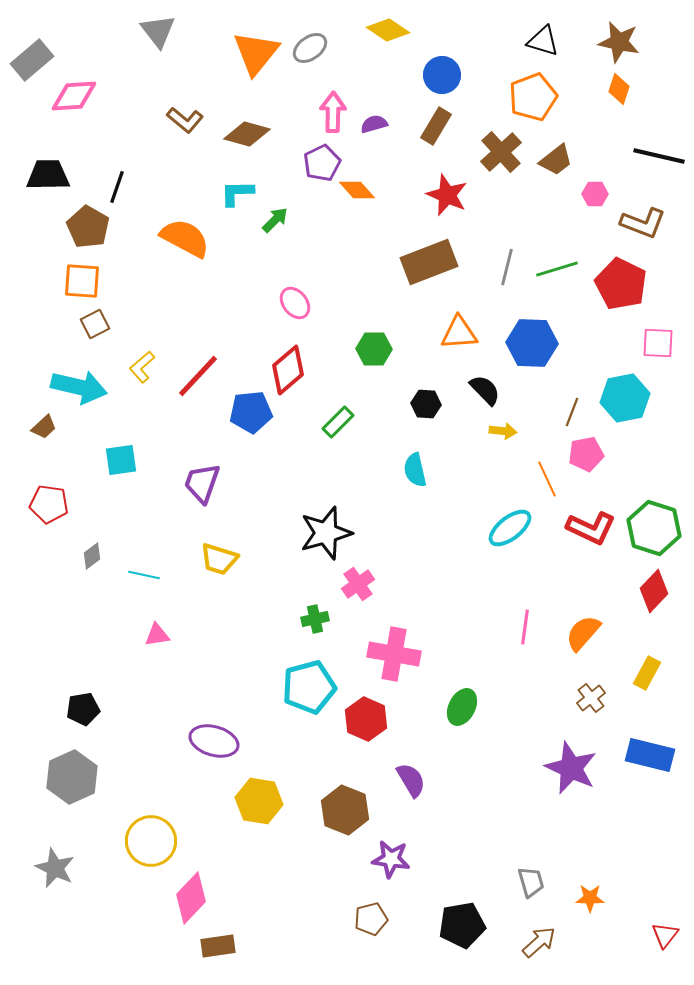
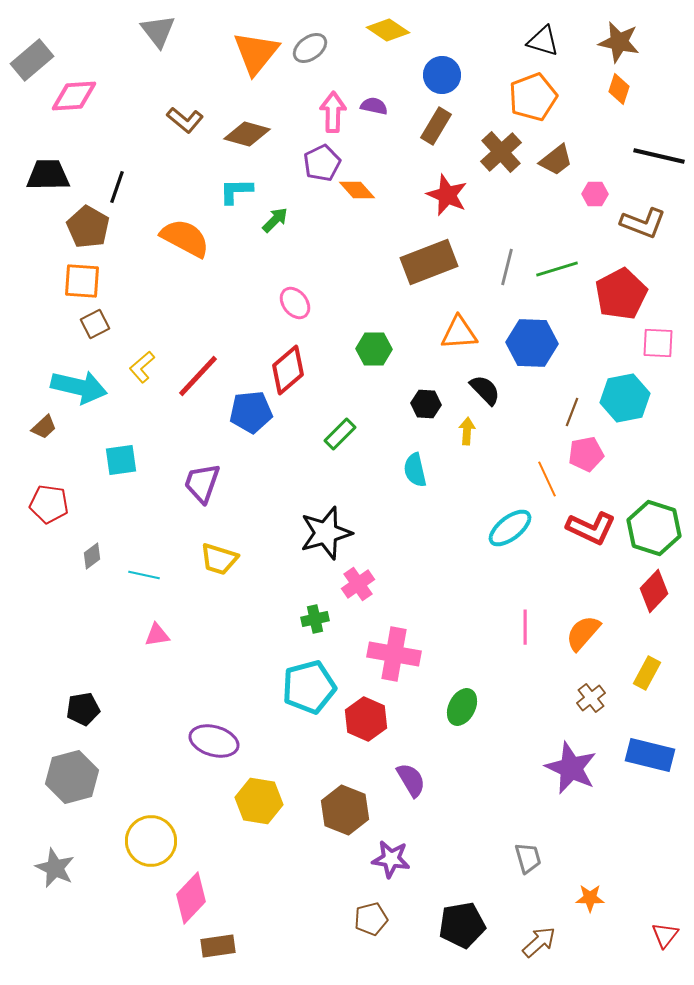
purple semicircle at (374, 124): moved 18 px up; rotated 28 degrees clockwise
cyan L-shape at (237, 193): moved 1 px left, 2 px up
red pentagon at (621, 284): moved 10 px down; rotated 18 degrees clockwise
green rectangle at (338, 422): moved 2 px right, 12 px down
yellow arrow at (503, 431): moved 36 px left; rotated 92 degrees counterclockwise
pink line at (525, 627): rotated 8 degrees counterclockwise
gray hexagon at (72, 777): rotated 9 degrees clockwise
gray trapezoid at (531, 882): moved 3 px left, 24 px up
